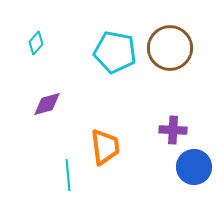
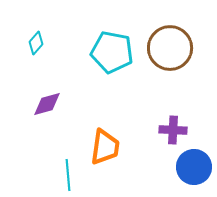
cyan pentagon: moved 3 px left
orange trapezoid: rotated 15 degrees clockwise
